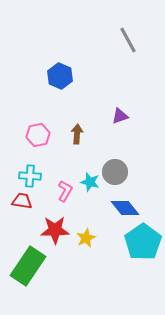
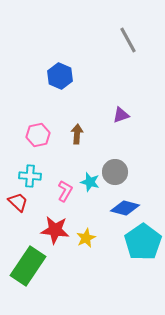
purple triangle: moved 1 px right, 1 px up
red trapezoid: moved 4 px left, 1 px down; rotated 35 degrees clockwise
blue diamond: rotated 36 degrees counterclockwise
red star: rotated 8 degrees clockwise
